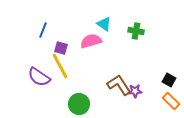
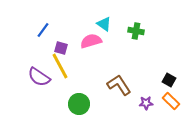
blue line: rotated 14 degrees clockwise
purple star: moved 11 px right, 12 px down
